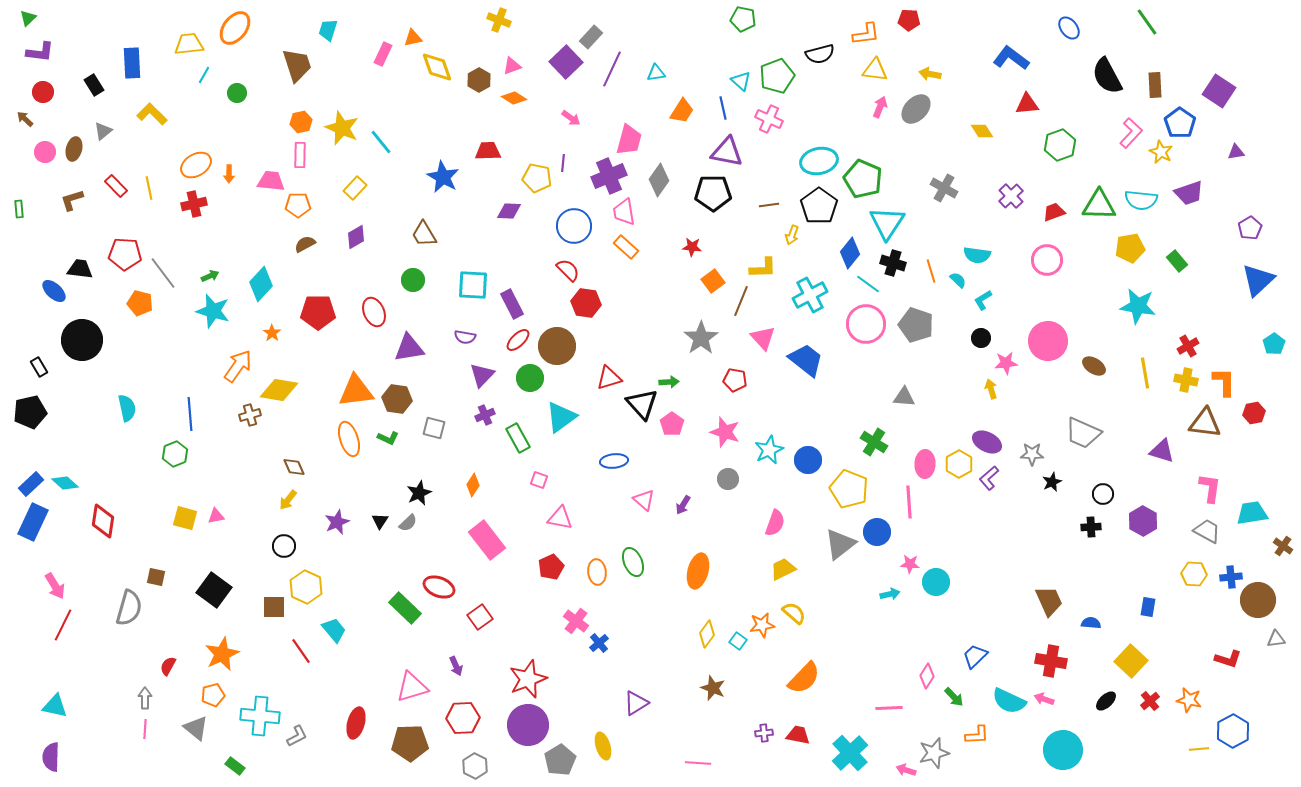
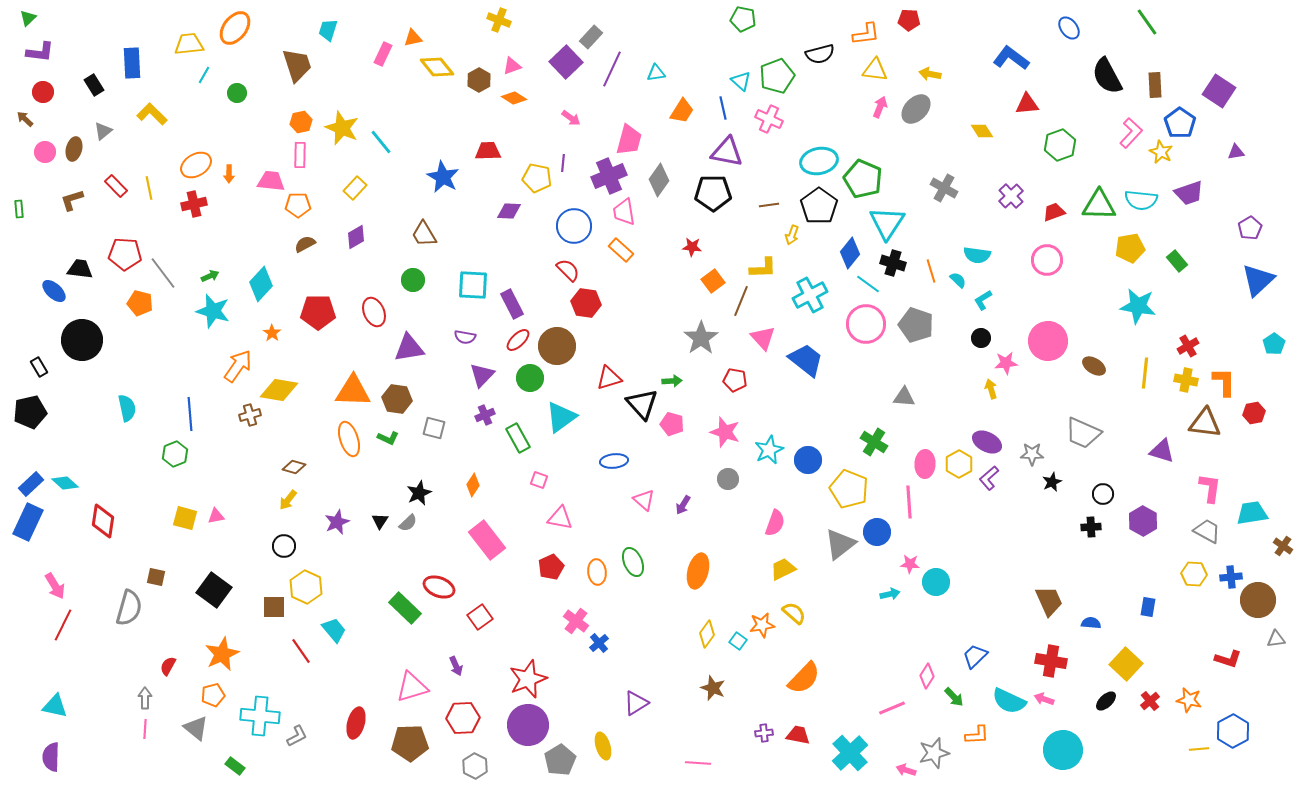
yellow diamond at (437, 67): rotated 20 degrees counterclockwise
orange rectangle at (626, 247): moved 5 px left, 3 px down
yellow line at (1145, 373): rotated 16 degrees clockwise
green arrow at (669, 382): moved 3 px right, 1 px up
orange triangle at (356, 391): moved 3 px left; rotated 9 degrees clockwise
pink pentagon at (672, 424): rotated 20 degrees counterclockwise
brown diamond at (294, 467): rotated 50 degrees counterclockwise
blue rectangle at (33, 522): moved 5 px left
yellow square at (1131, 661): moved 5 px left, 3 px down
pink line at (889, 708): moved 3 px right; rotated 20 degrees counterclockwise
